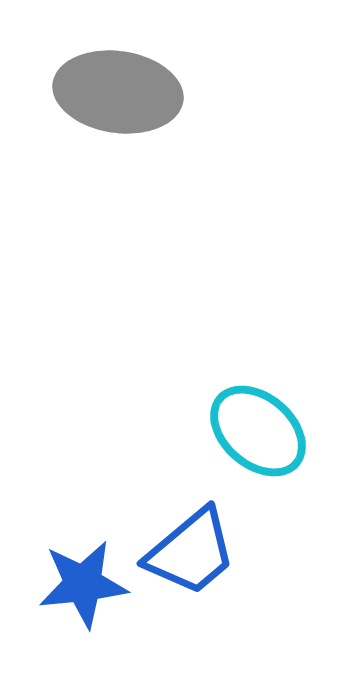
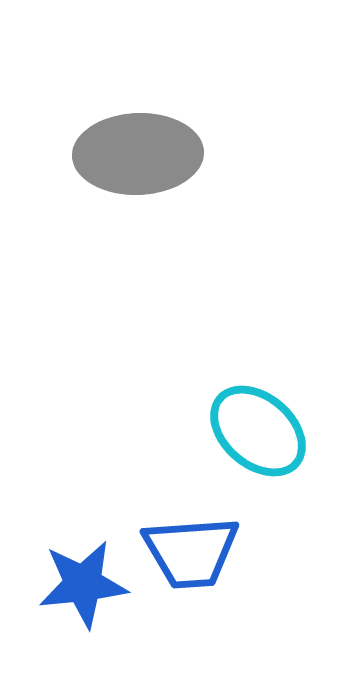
gray ellipse: moved 20 px right, 62 px down; rotated 10 degrees counterclockwise
blue trapezoid: rotated 36 degrees clockwise
